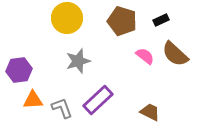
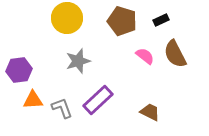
brown semicircle: rotated 20 degrees clockwise
